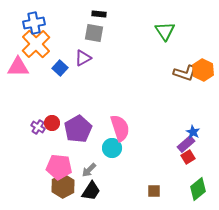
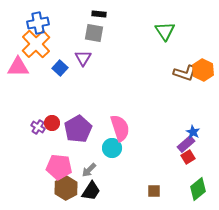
blue cross: moved 4 px right
purple triangle: rotated 30 degrees counterclockwise
brown hexagon: moved 3 px right, 2 px down
